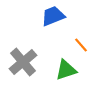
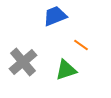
blue trapezoid: moved 2 px right
orange line: rotated 14 degrees counterclockwise
